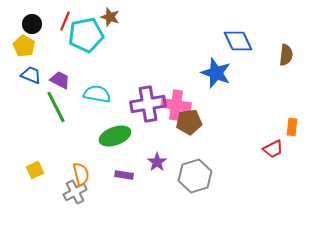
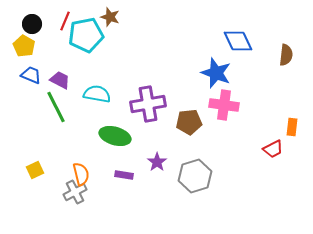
pink cross: moved 48 px right
green ellipse: rotated 36 degrees clockwise
